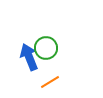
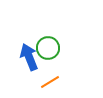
green circle: moved 2 px right
